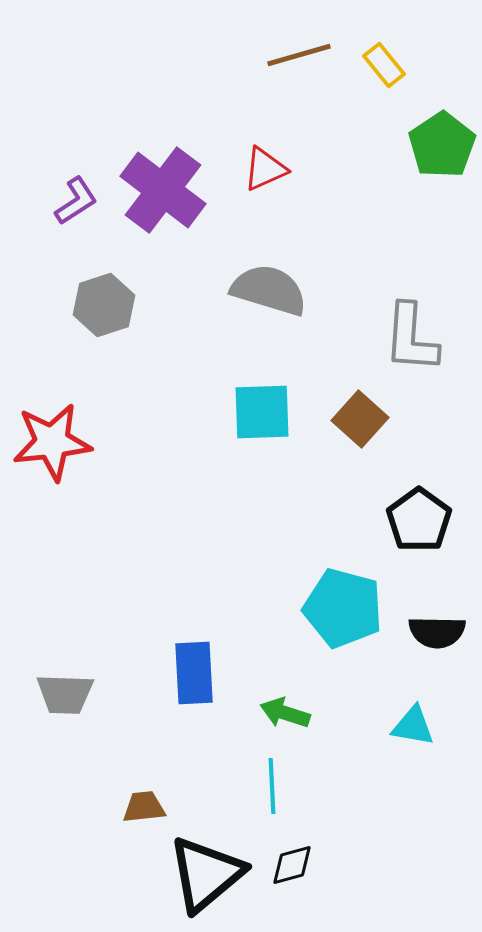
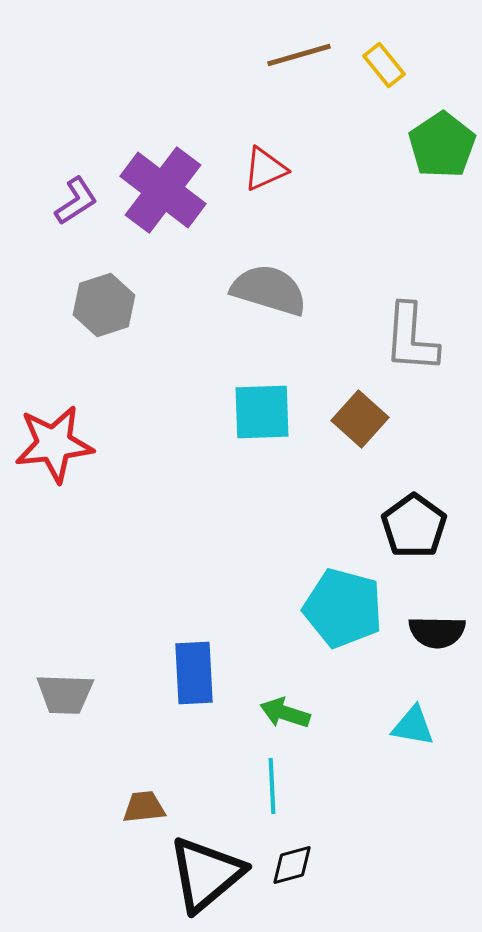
red star: moved 2 px right, 2 px down
black pentagon: moved 5 px left, 6 px down
